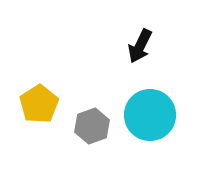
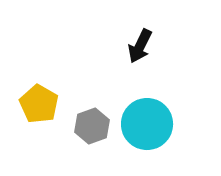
yellow pentagon: rotated 9 degrees counterclockwise
cyan circle: moved 3 px left, 9 px down
